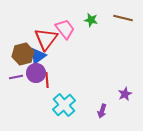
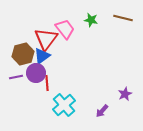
blue triangle: moved 4 px right
red line: moved 3 px down
purple arrow: rotated 24 degrees clockwise
